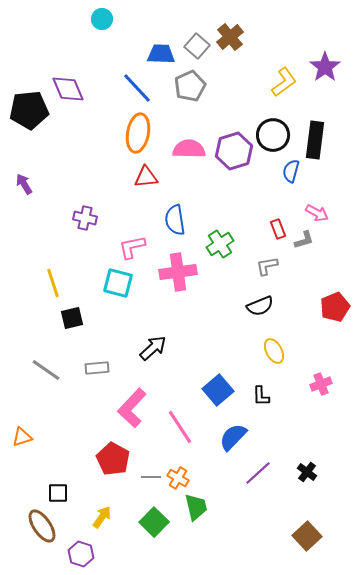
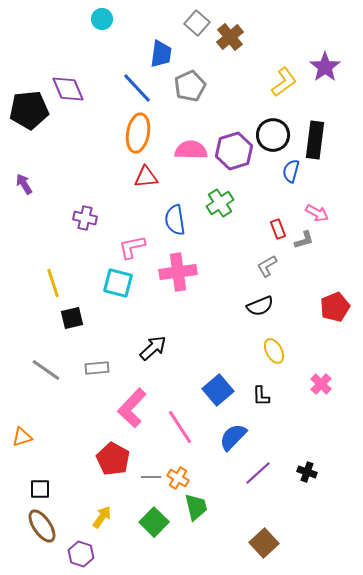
gray square at (197, 46): moved 23 px up
blue trapezoid at (161, 54): rotated 96 degrees clockwise
pink semicircle at (189, 149): moved 2 px right, 1 px down
green cross at (220, 244): moved 41 px up
gray L-shape at (267, 266): rotated 20 degrees counterclockwise
pink cross at (321, 384): rotated 25 degrees counterclockwise
black cross at (307, 472): rotated 18 degrees counterclockwise
black square at (58, 493): moved 18 px left, 4 px up
brown square at (307, 536): moved 43 px left, 7 px down
